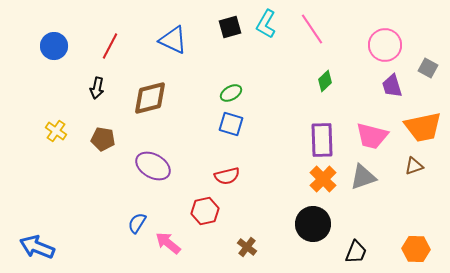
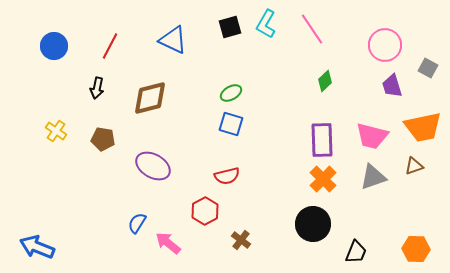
gray triangle: moved 10 px right
red hexagon: rotated 16 degrees counterclockwise
brown cross: moved 6 px left, 7 px up
